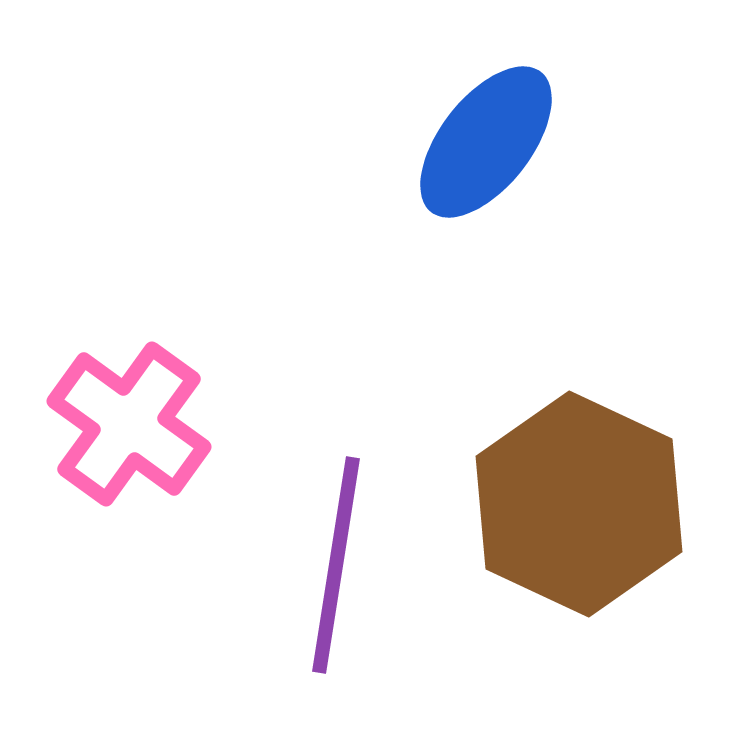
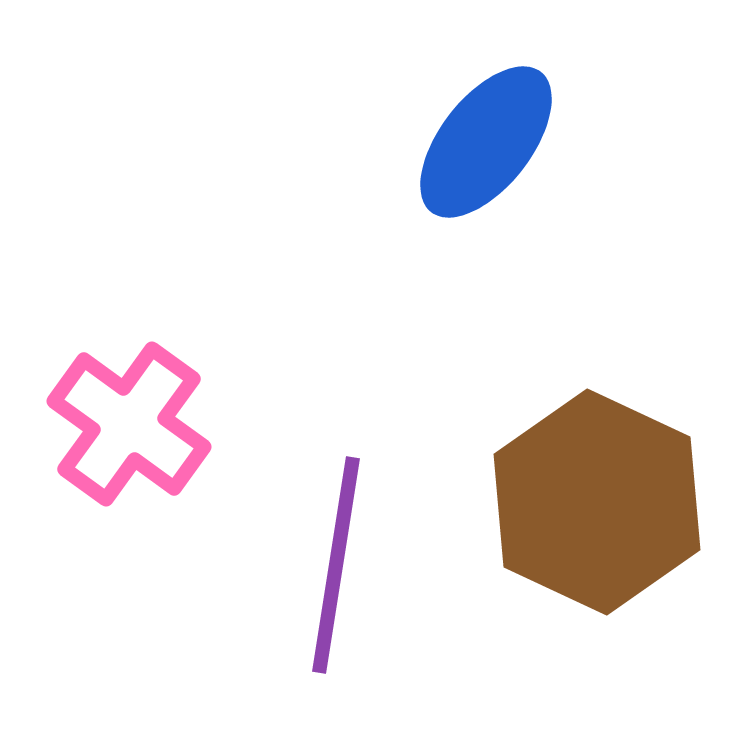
brown hexagon: moved 18 px right, 2 px up
